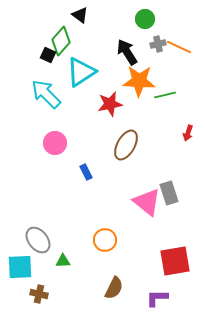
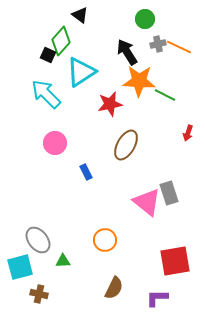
green line: rotated 40 degrees clockwise
cyan square: rotated 12 degrees counterclockwise
